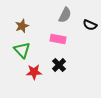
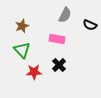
pink rectangle: moved 1 px left
